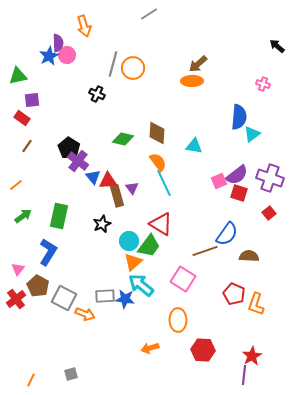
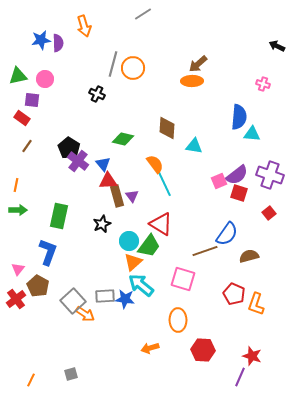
gray line at (149, 14): moved 6 px left
black arrow at (277, 46): rotated 14 degrees counterclockwise
pink circle at (67, 55): moved 22 px left, 24 px down
blue star at (49, 56): moved 8 px left, 16 px up; rotated 18 degrees clockwise
purple square at (32, 100): rotated 14 degrees clockwise
brown diamond at (157, 133): moved 10 px right, 5 px up
cyan triangle at (252, 134): rotated 42 degrees clockwise
orange semicircle at (158, 162): moved 3 px left, 2 px down
blue triangle at (93, 177): moved 10 px right, 13 px up
purple cross at (270, 178): moved 3 px up
orange line at (16, 185): rotated 40 degrees counterclockwise
purple triangle at (132, 188): moved 8 px down
green arrow at (23, 216): moved 5 px left, 6 px up; rotated 36 degrees clockwise
blue L-shape at (48, 252): rotated 12 degrees counterclockwise
brown semicircle at (249, 256): rotated 18 degrees counterclockwise
pink square at (183, 279): rotated 15 degrees counterclockwise
gray square at (64, 298): moved 9 px right, 3 px down; rotated 20 degrees clockwise
orange arrow at (85, 314): rotated 12 degrees clockwise
red star at (252, 356): rotated 24 degrees counterclockwise
purple line at (244, 375): moved 4 px left, 2 px down; rotated 18 degrees clockwise
